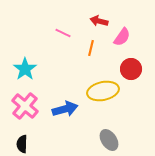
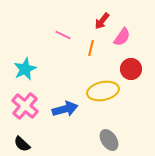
red arrow: moved 3 px right; rotated 66 degrees counterclockwise
pink line: moved 2 px down
cyan star: rotated 10 degrees clockwise
black semicircle: rotated 48 degrees counterclockwise
